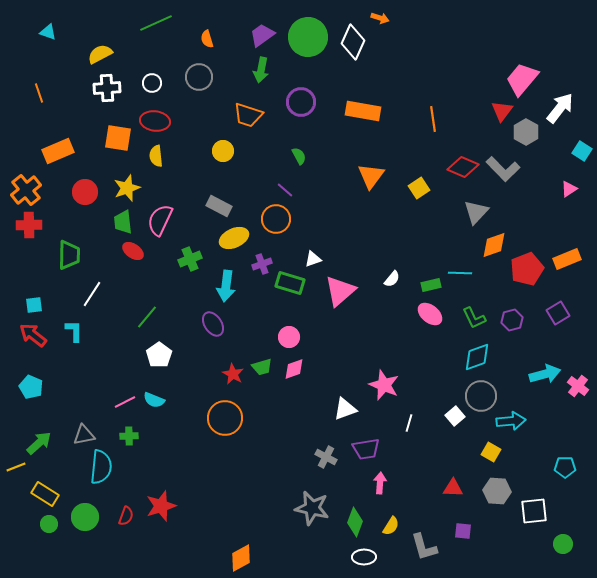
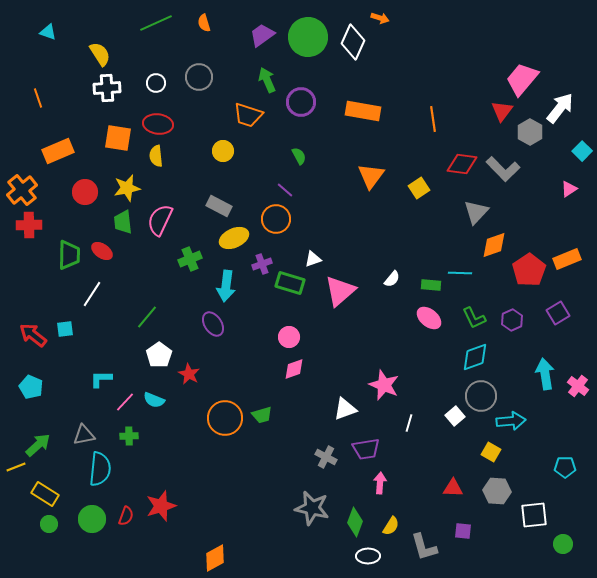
orange semicircle at (207, 39): moved 3 px left, 16 px up
yellow semicircle at (100, 54): rotated 85 degrees clockwise
green arrow at (261, 70): moved 6 px right, 10 px down; rotated 145 degrees clockwise
white circle at (152, 83): moved 4 px right
orange line at (39, 93): moved 1 px left, 5 px down
red ellipse at (155, 121): moved 3 px right, 3 px down
gray hexagon at (526, 132): moved 4 px right
cyan square at (582, 151): rotated 12 degrees clockwise
red diamond at (463, 167): moved 1 px left, 3 px up; rotated 16 degrees counterclockwise
yellow star at (127, 188): rotated 8 degrees clockwise
orange cross at (26, 190): moved 4 px left
red ellipse at (133, 251): moved 31 px left
red pentagon at (527, 269): moved 2 px right, 1 px down; rotated 12 degrees counterclockwise
green rectangle at (431, 285): rotated 18 degrees clockwise
cyan square at (34, 305): moved 31 px right, 24 px down
pink ellipse at (430, 314): moved 1 px left, 4 px down
purple hexagon at (512, 320): rotated 10 degrees counterclockwise
cyan L-shape at (74, 331): moved 27 px right, 48 px down; rotated 90 degrees counterclockwise
cyan diamond at (477, 357): moved 2 px left
green trapezoid at (262, 367): moved 48 px down
red star at (233, 374): moved 44 px left
cyan arrow at (545, 374): rotated 84 degrees counterclockwise
pink line at (125, 402): rotated 20 degrees counterclockwise
green arrow at (39, 443): moved 1 px left, 2 px down
cyan semicircle at (101, 467): moved 1 px left, 2 px down
white square at (534, 511): moved 4 px down
green circle at (85, 517): moved 7 px right, 2 px down
white ellipse at (364, 557): moved 4 px right, 1 px up
orange diamond at (241, 558): moved 26 px left
